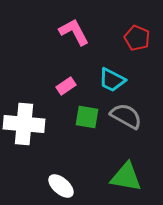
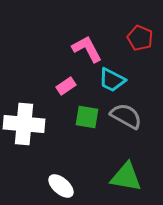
pink L-shape: moved 13 px right, 17 px down
red pentagon: moved 3 px right
